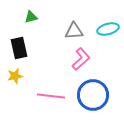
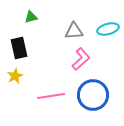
yellow star: rotated 14 degrees counterclockwise
pink line: rotated 16 degrees counterclockwise
